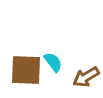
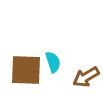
cyan semicircle: rotated 20 degrees clockwise
